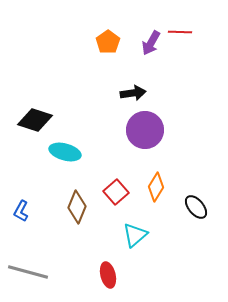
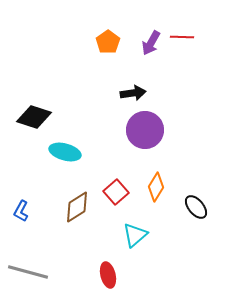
red line: moved 2 px right, 5 px down
black diamond: moved 1 px left, 3 px up
brown diamond: rotated 36 degrees clockwise
